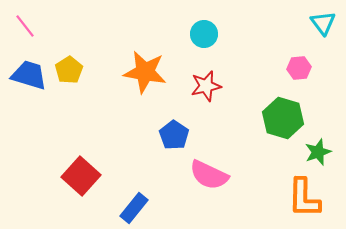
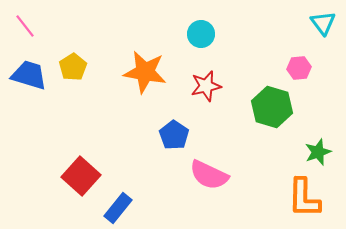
cyan circle: moved 3 px left
yellow pentagon: moved 4 px right, 3 px up
green hexagon: moved 11 px left, 11 px up
blue rectangle: moved 16 px left
